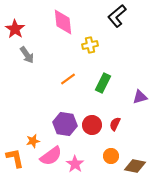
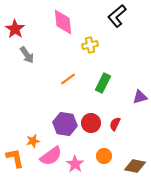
red circle: moved 1 px left, 2 px up
orange circle: moved 7 px left
